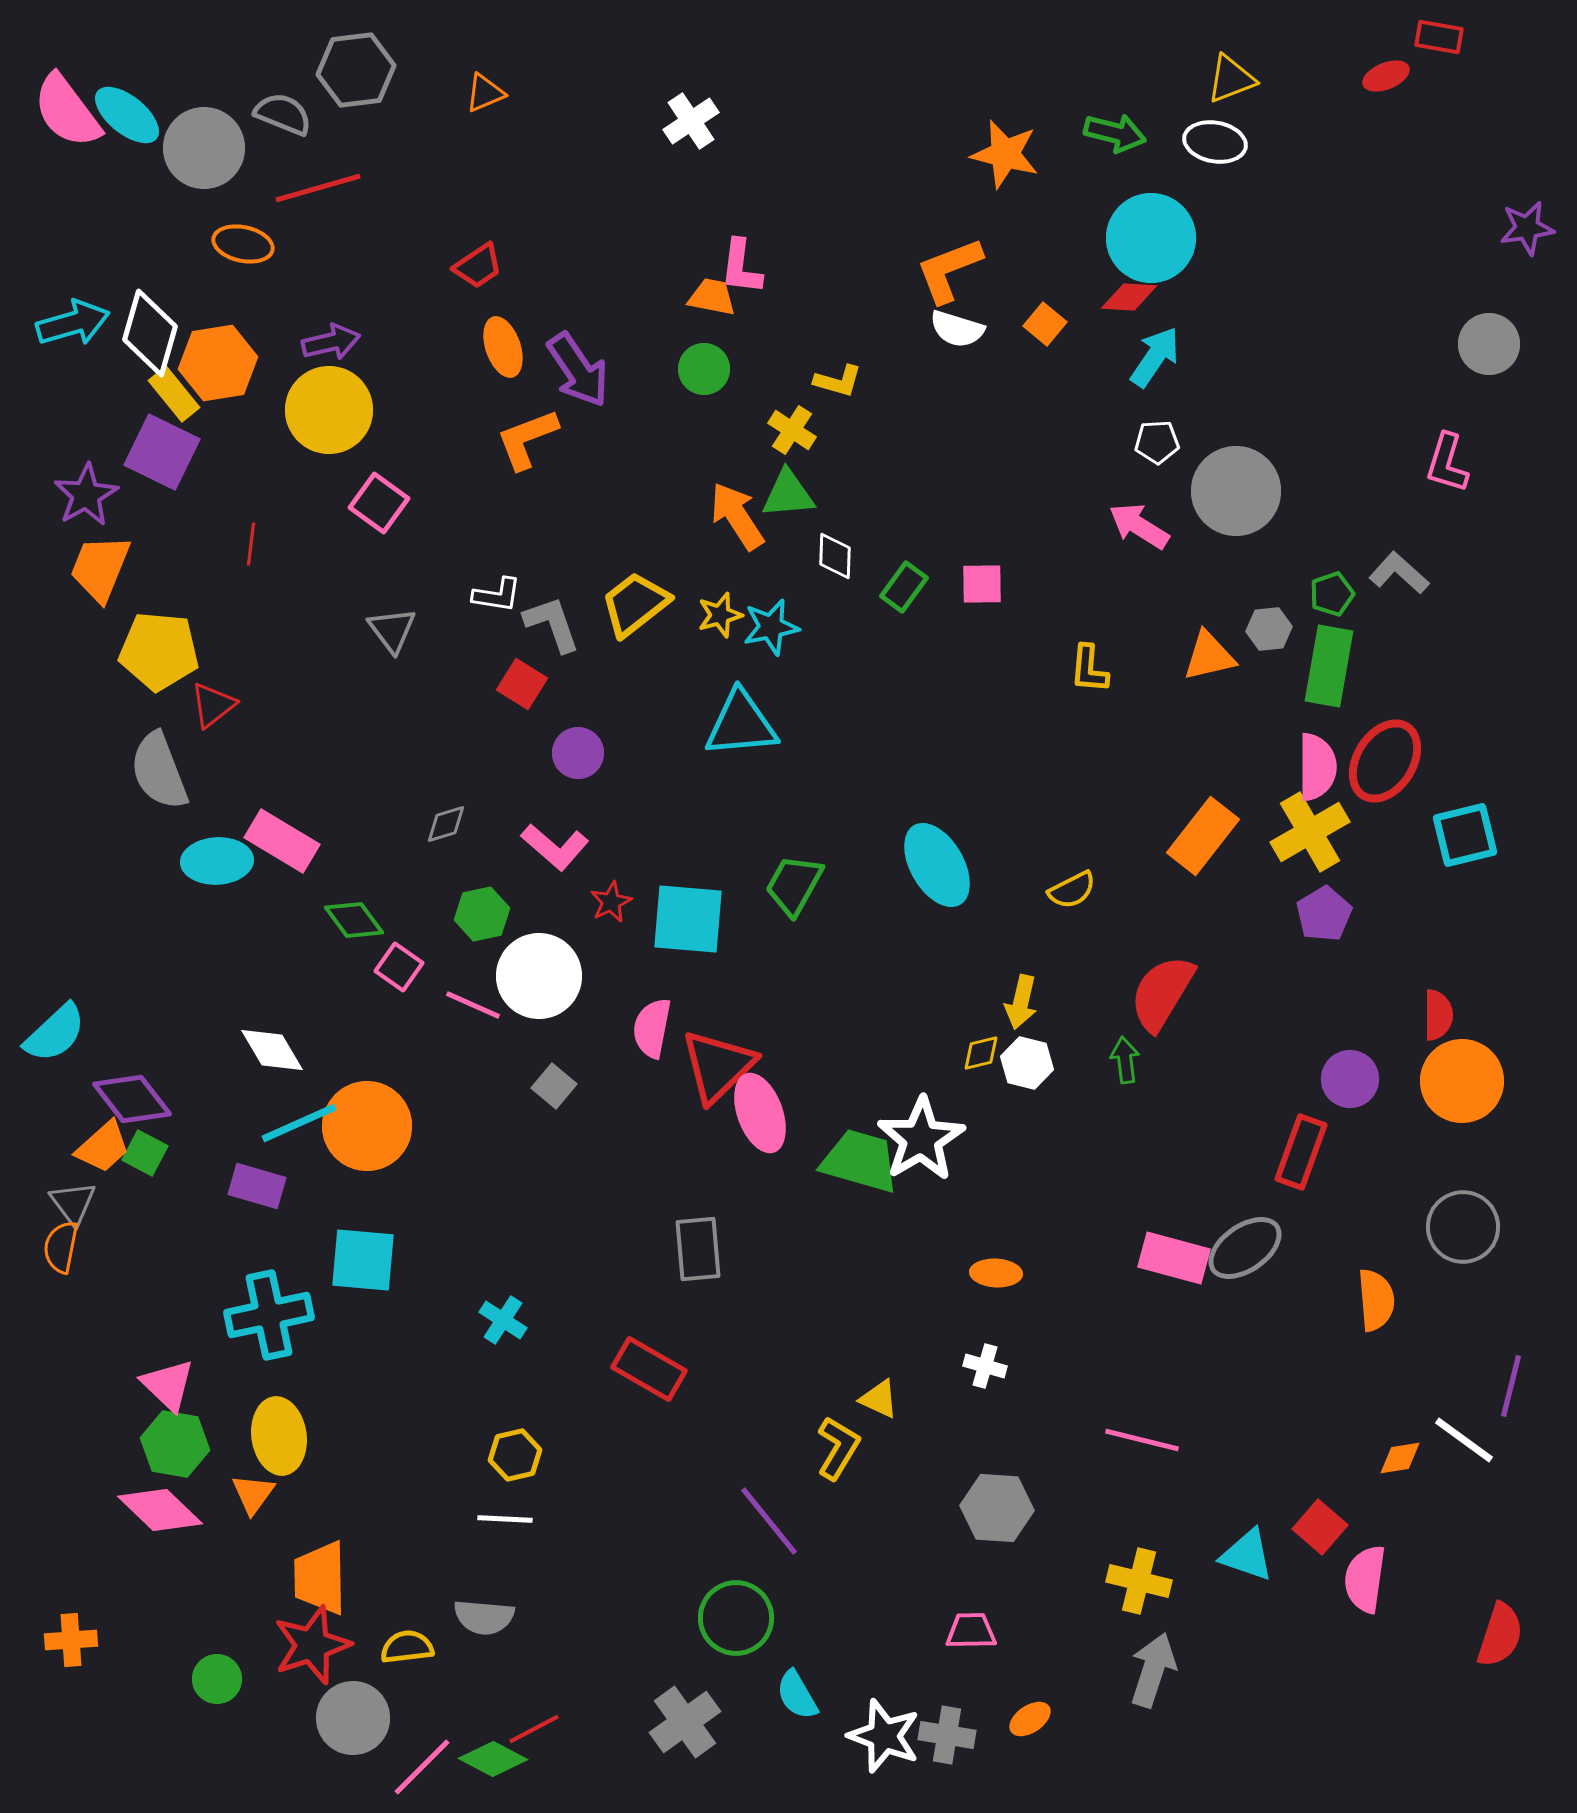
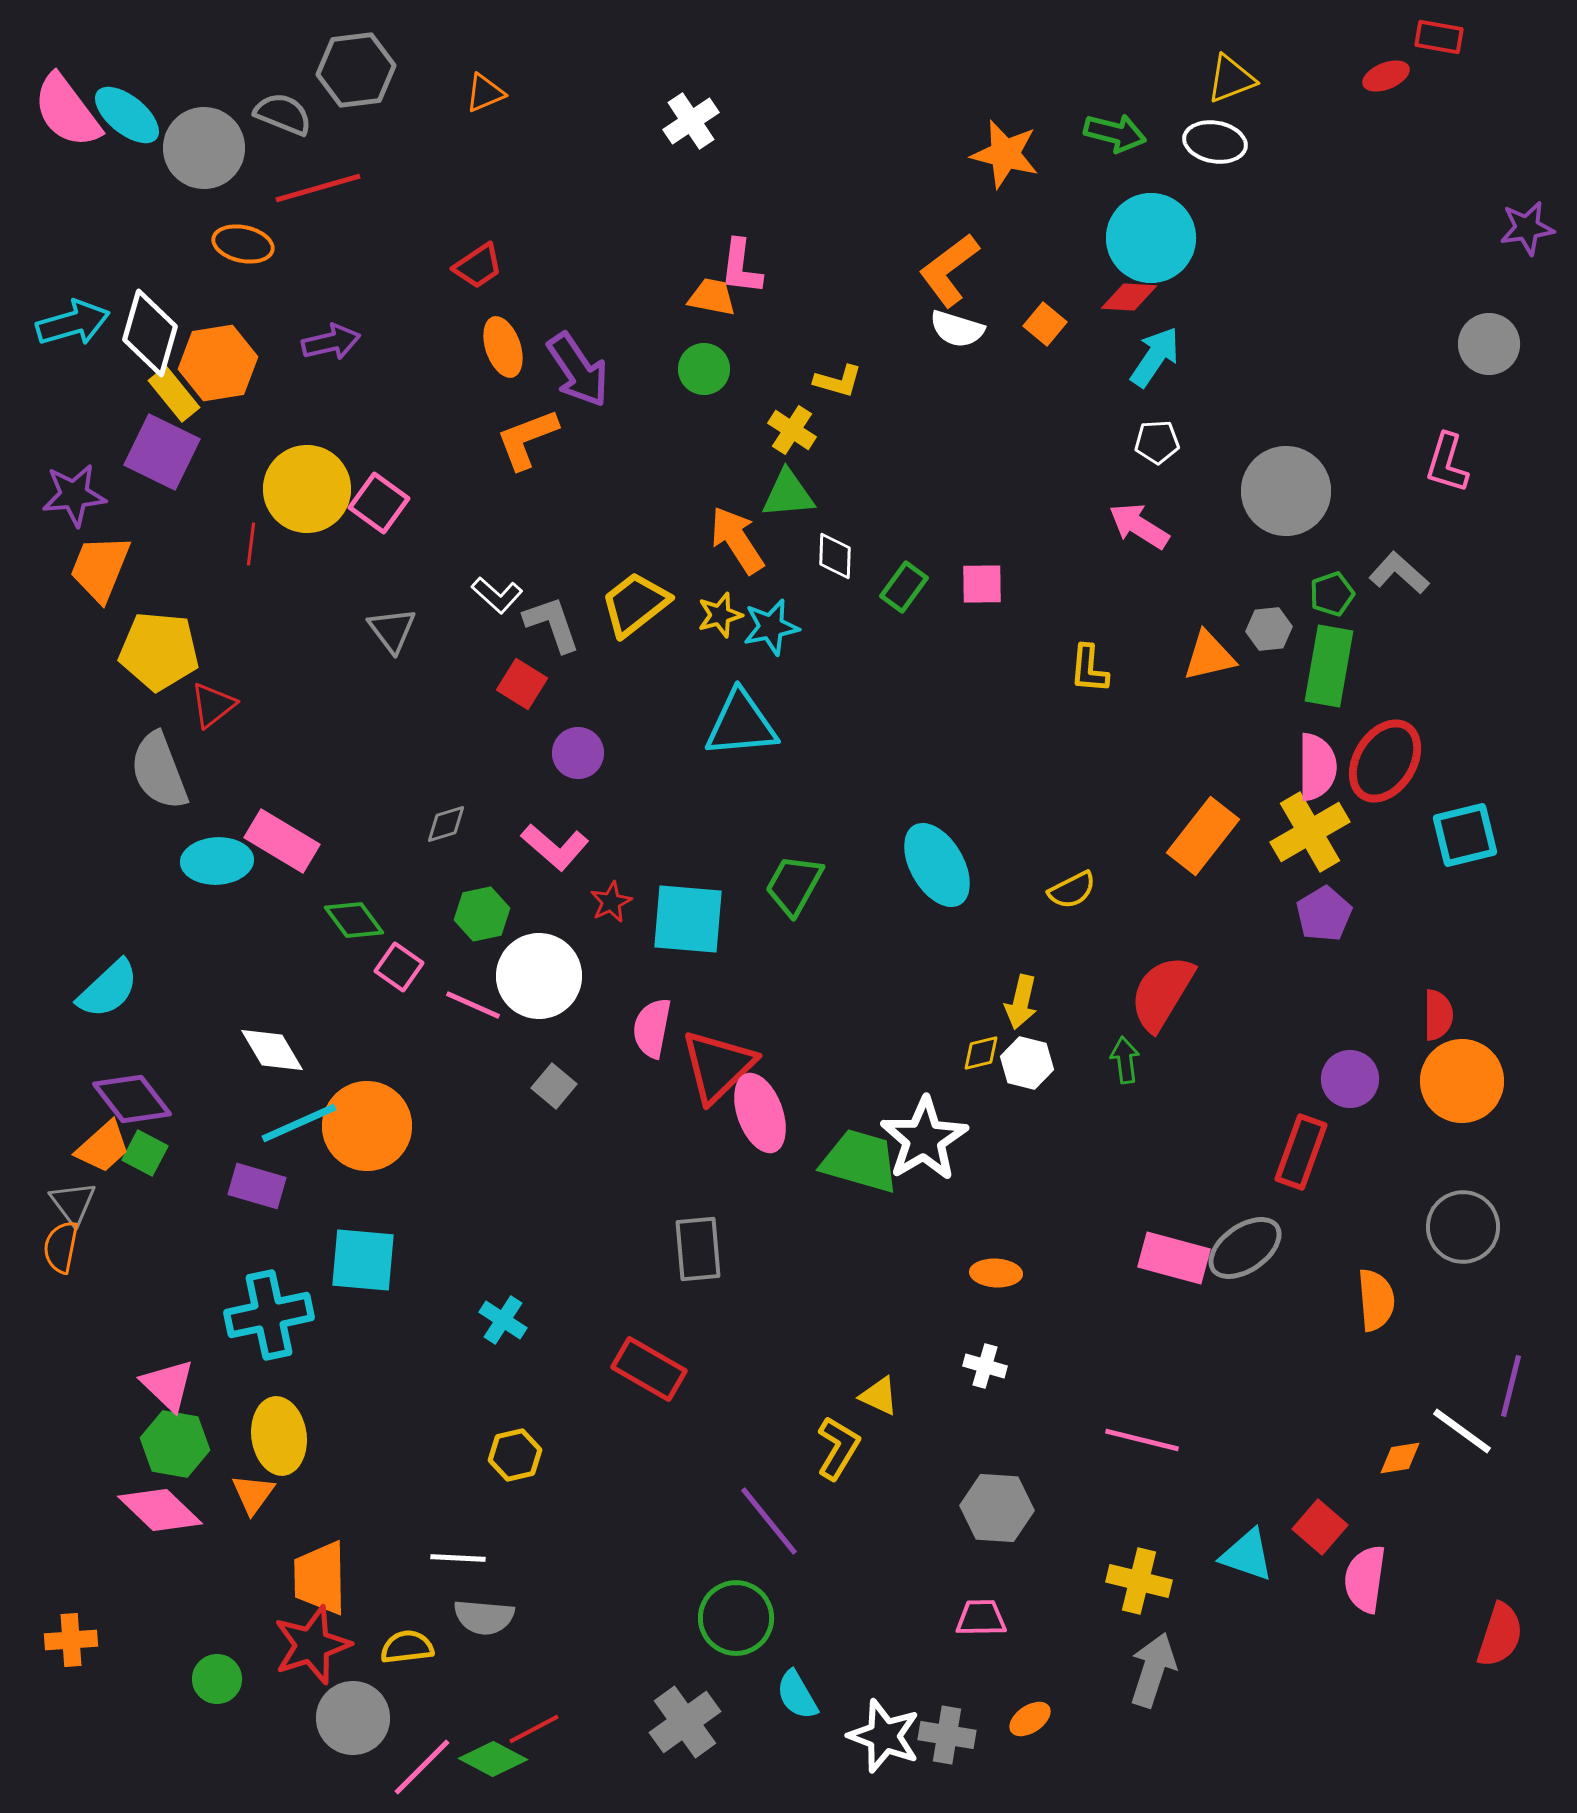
orange L-shape at (949, 270): rotated 16 degrees counterclockwise
yellow circle at (329, 410): moved 22 px left, 79 px down
gray circle at (1236, 491): moved 50 px right
purple star at (86, 495): moved 12 px left; rotated 24 degrees clockwise
orange arrow at (737, 516): moved 24 px down
white L-shape at (497, 595): rotated 33 degrees clockwise
cyan semicircle at (55, 1033): moved 53 px right, 44 px up
white star at (921, 1139): moved 3 px right
yellow triangle at (879, 1399): moved 3 px up
white line at (1464, 1440): moved 2 px left, 9 px up
white line at (505, 1519): moved 47 px left, 39 px down
pink trapezoid at (971, 1631): moved 10 px right, 13 px up
